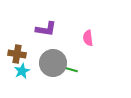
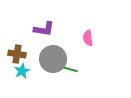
purple L-shape: moved 2 px left
gray circle: moved 4 px up
